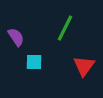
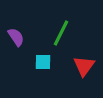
green line: moved 4 px left, 5 px down
cyan square: moved 9 px right
